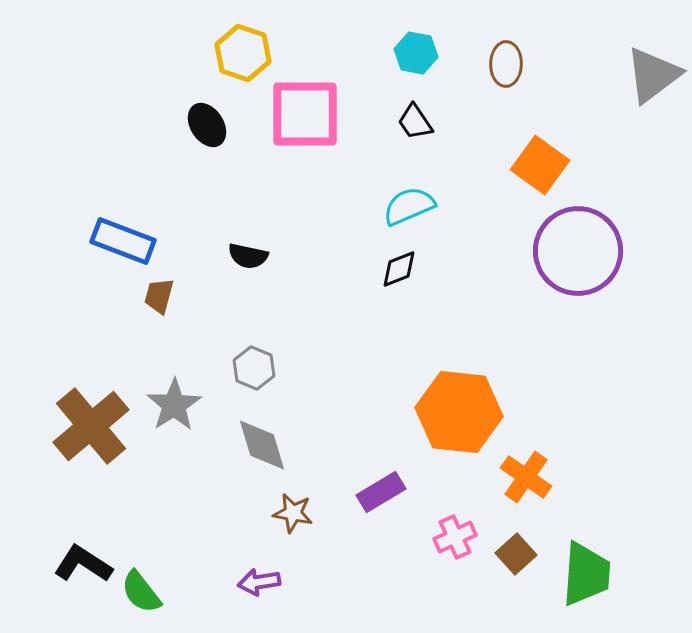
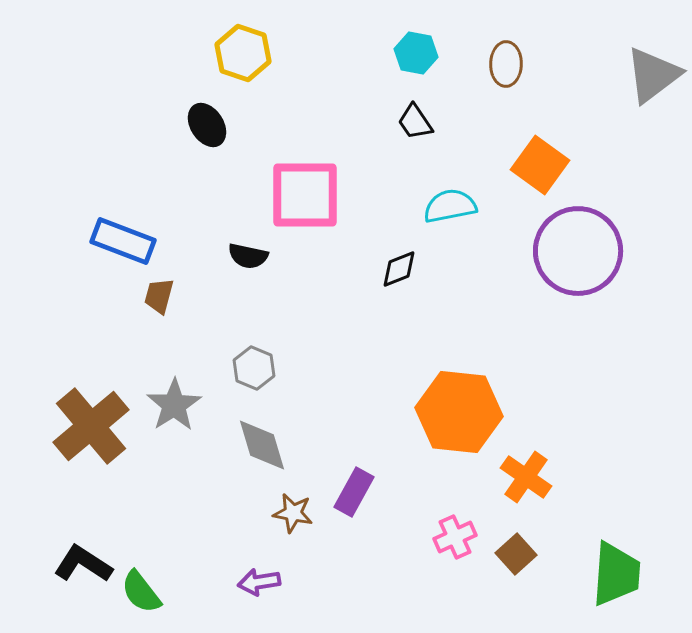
pink square: moved 81 px down
cyan semicircle: moved 41 px right; rotated 12 degrees clockwise
purple rectangle: moved 27 px left; rotated 30 degrees counterclockwise
green trapezoid: moved 30 px right
